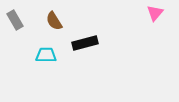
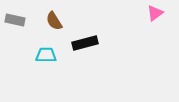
pink triangle: rotated 12 degrees clockwise
gray rectangle: rotated 48 degrees counterclockwise
